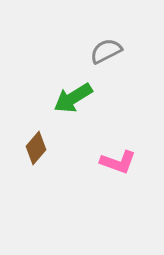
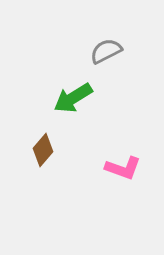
brown diamond: moved 7 px right, 2 px down
pink L-shape: moved 5 px right, 6 px down
